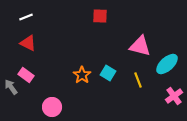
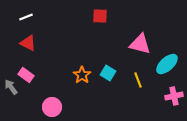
pink triangle: moved 2 px up
pink cross: rotated 24 degrees clockwise
